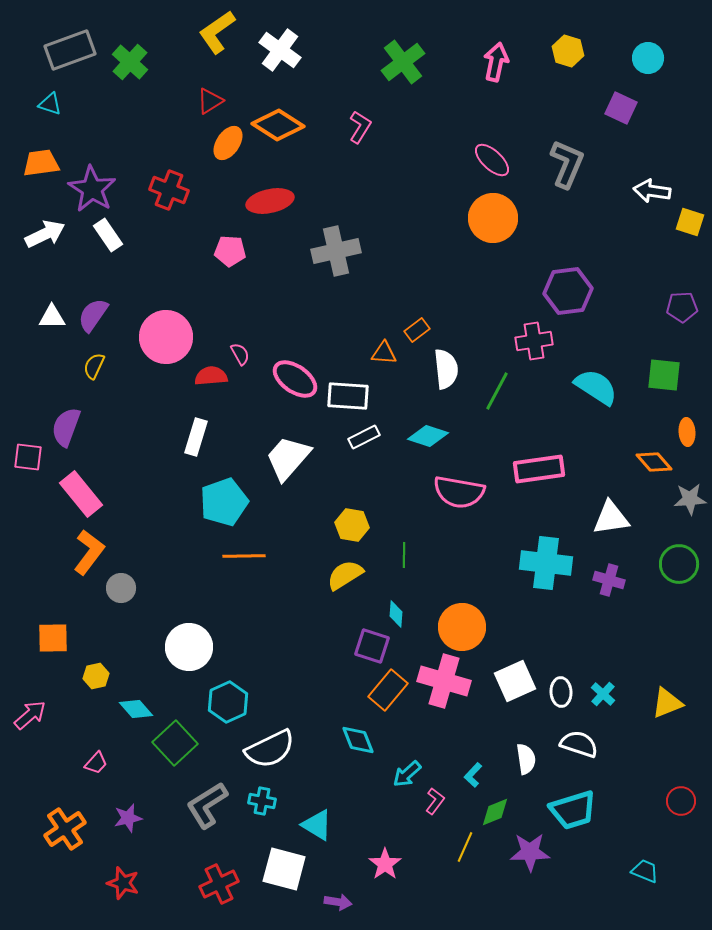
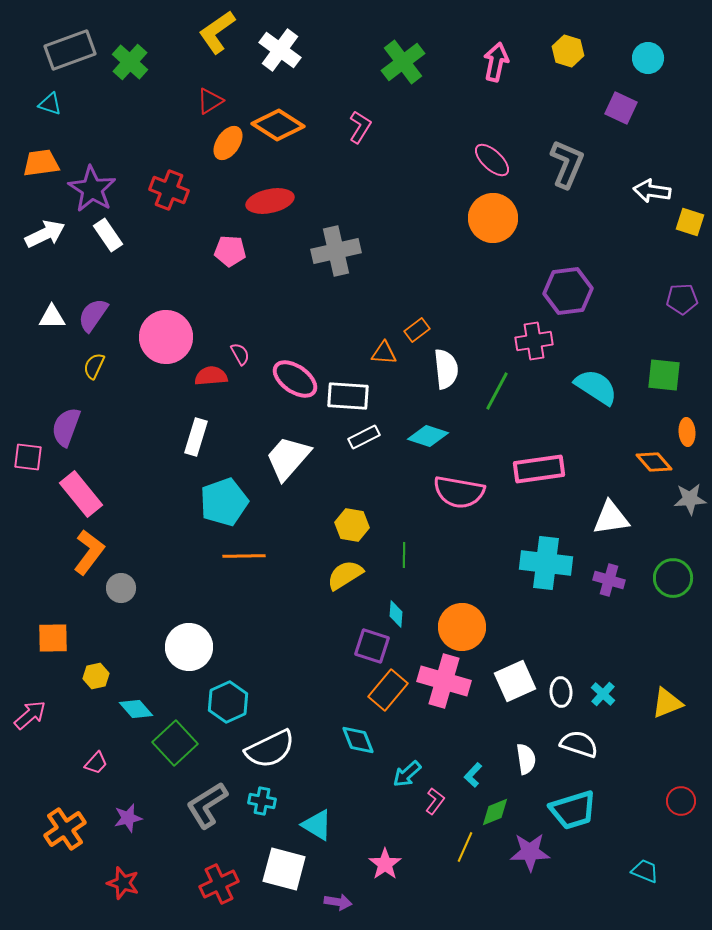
purple pentagon at (682, 307): moved 8 px up
green circle at (679, 564): moved 6 px left, 14 px down
